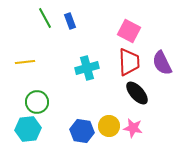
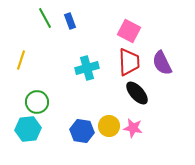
yellow line: moved 4 px left, 2 px up; rotated 66 degrees counterclockwise
